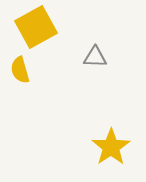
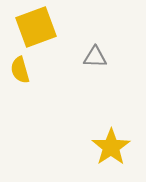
yellow square: rotated 9 degrees clockwise
